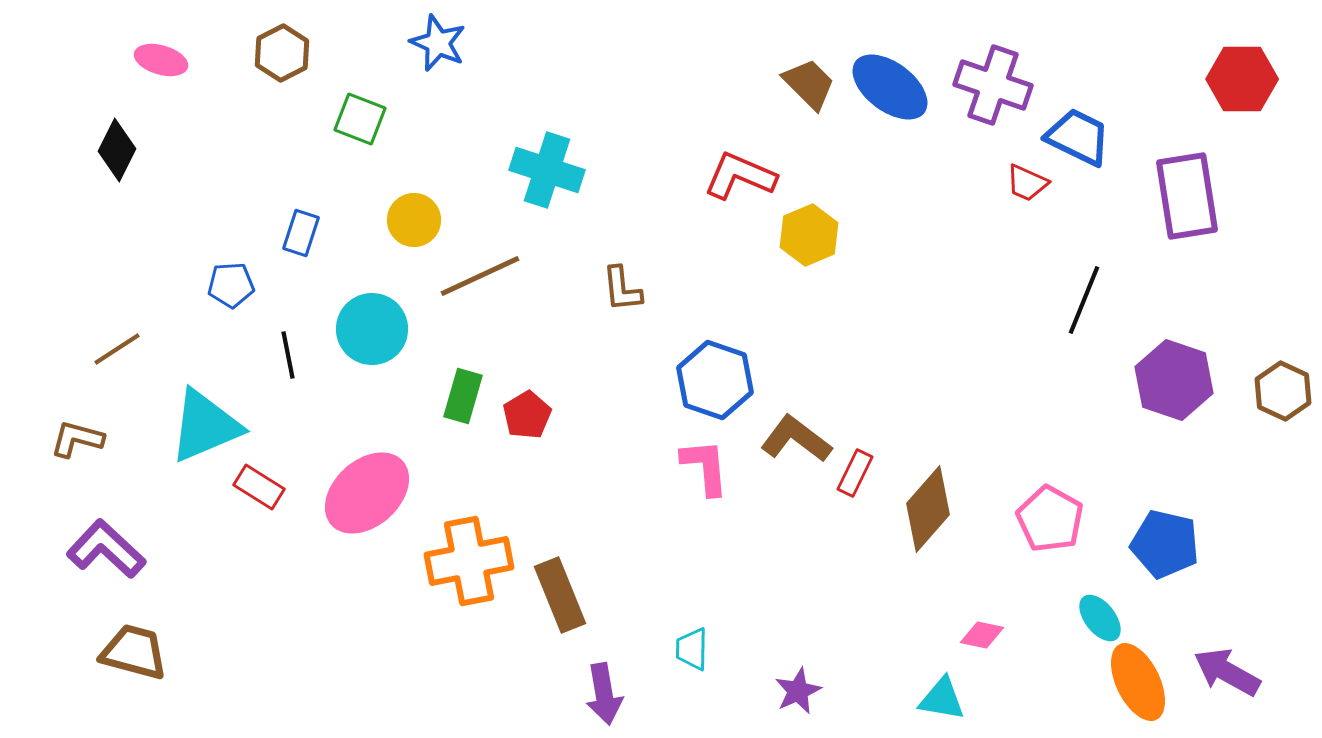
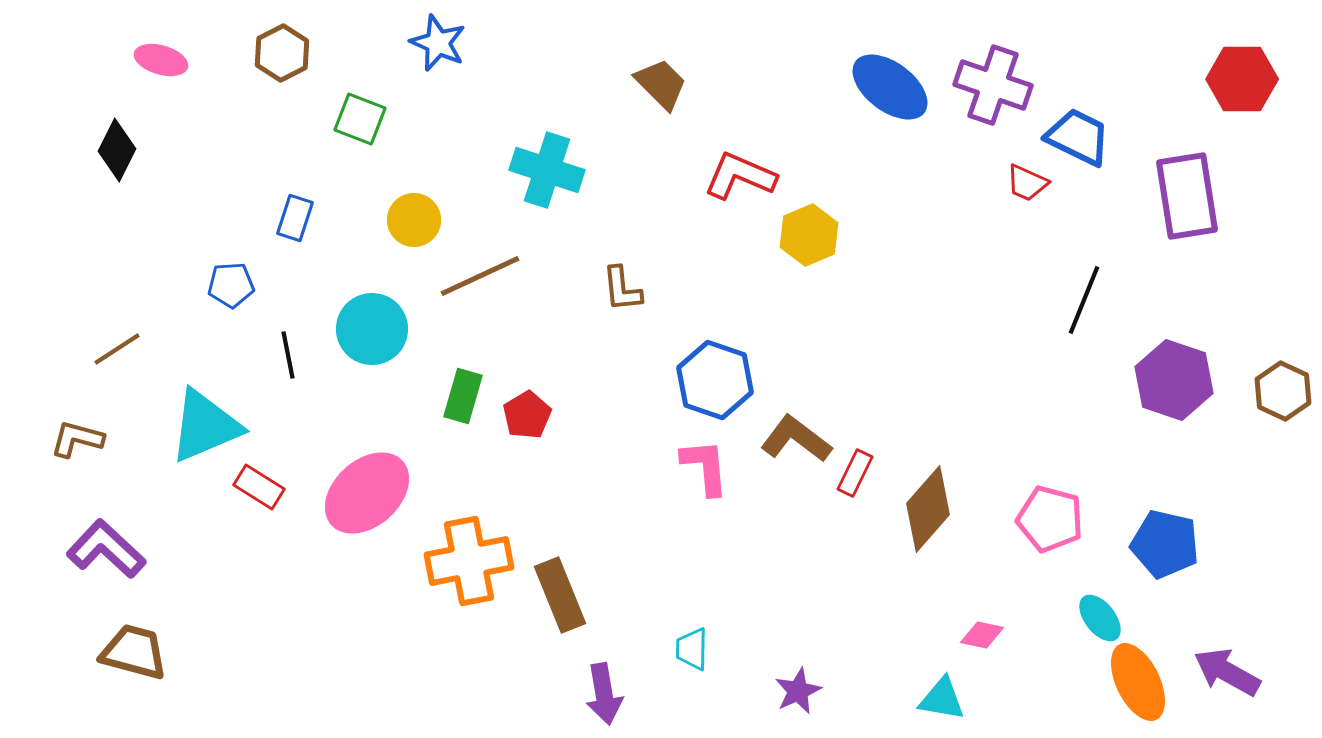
brown trapezoid at (809, 84): moved 148 px left
blue rectangle at (301, 233): moved 6 px left, 15 px up
pink pentagon at (1050, 519): rotated 14 degrees counterclockwise
